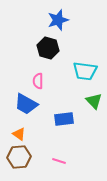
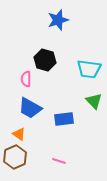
black hexagon: moved 3 px left, 12 px down
cyan trapezoid: moved 4 px right, 2 px up
pink semicircle: moved 12 px left, 2 px up
blue trapezoid: moved 4 px right, 4 px down
brown hexagon: moved 4 px left; rotated 20 degrees counterclockwise
